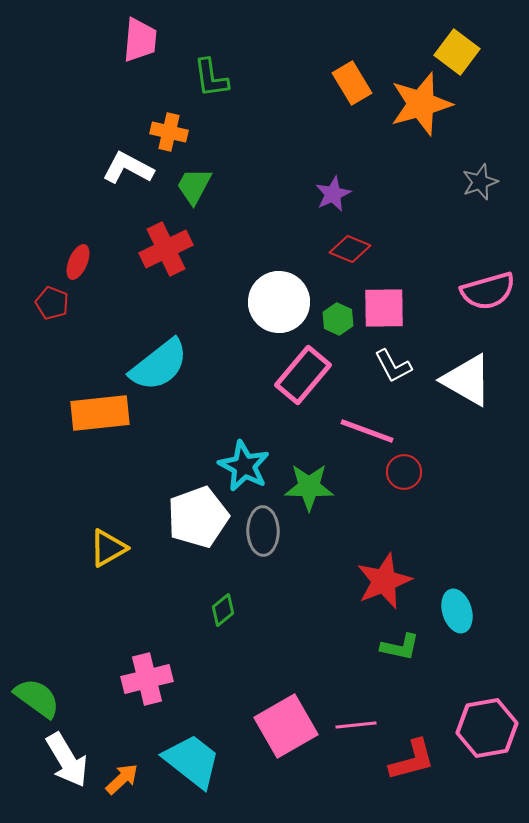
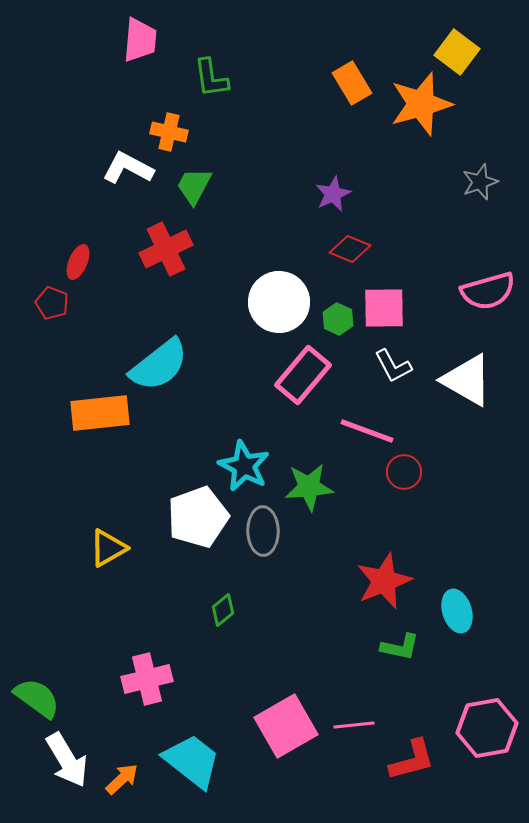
green star at (309, 487): rotated 6 degrees counterclockwise
pink line at (356, 725): moved 2 px left
